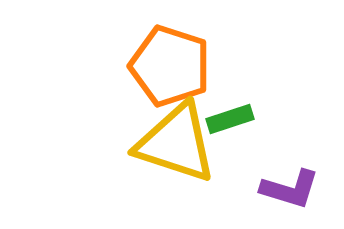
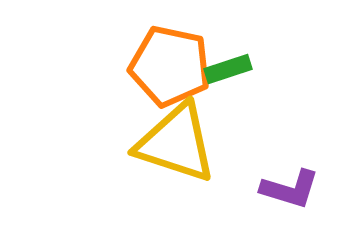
orange pentagon: rotated 6 degrees counterclockwise
green rectangle: moved 2 px left, 50 px up
